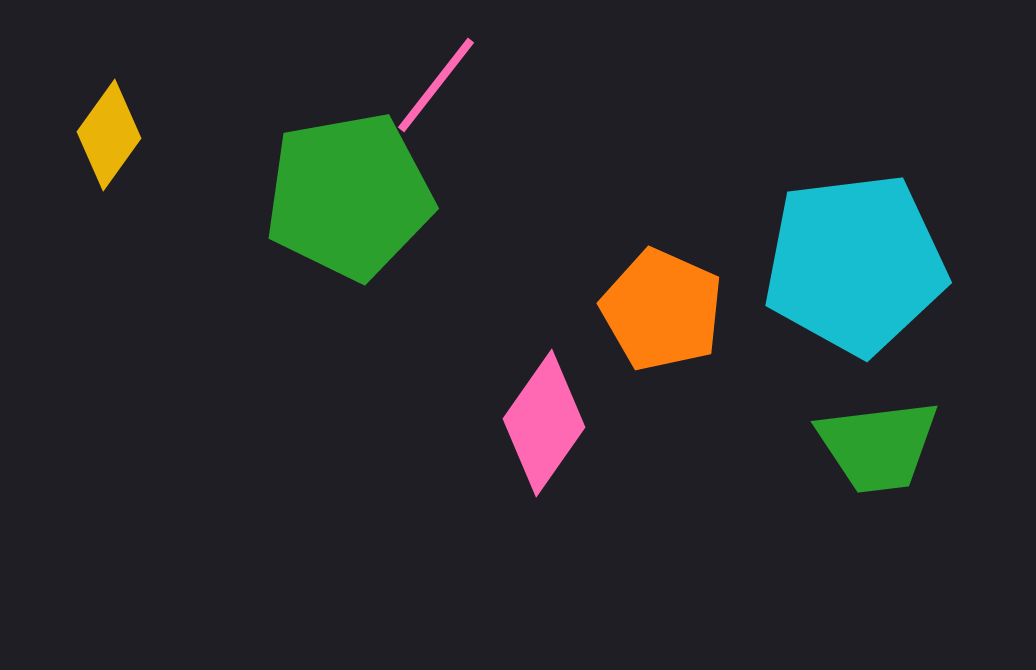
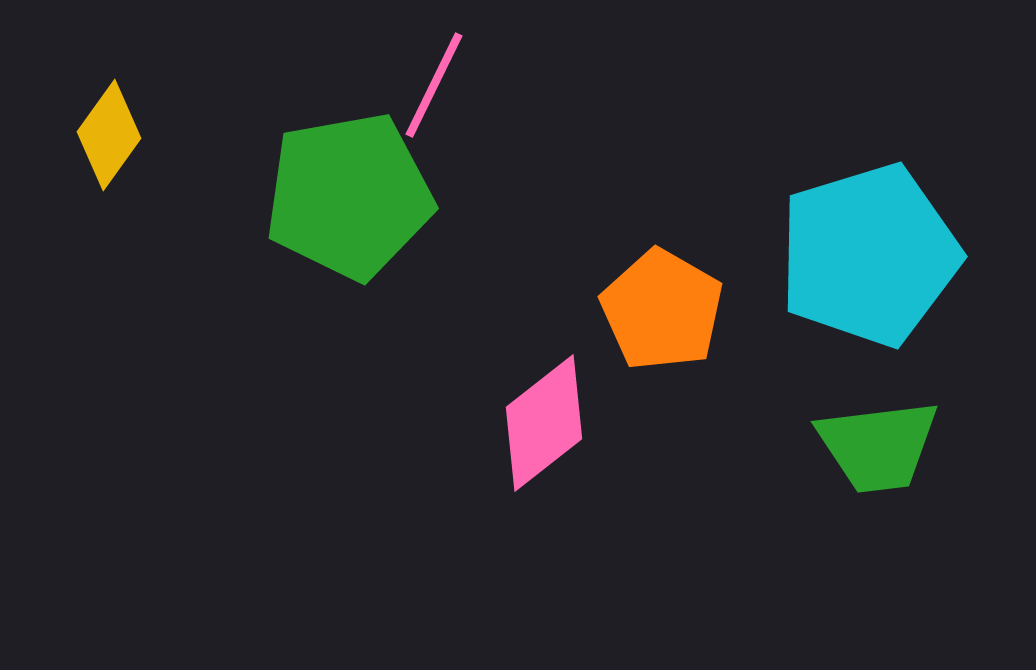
pink line: moved 2 px left; rotated 12 degrees counterclockwise
cyan pentagon: moved 14 px right, 9 px up; rotated 10 degrees counterclockwise
orange pentagon: rotated 6 degrees clockwise
pink diamond: rotated 17 degrees clockwise
